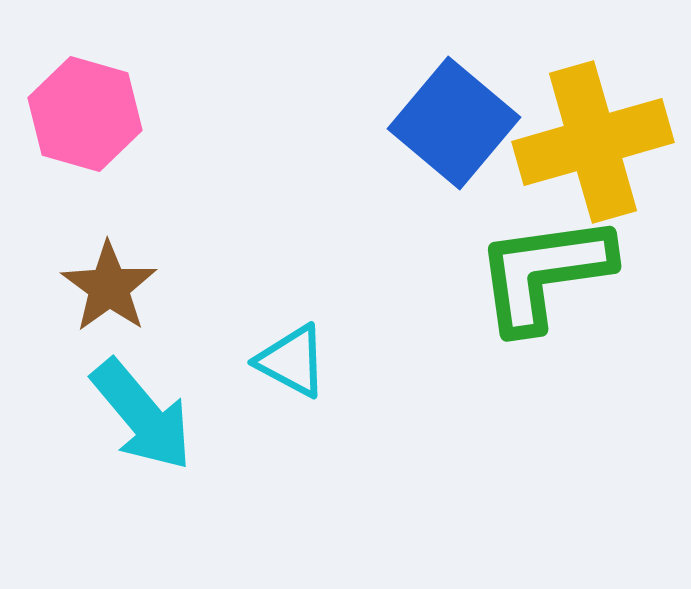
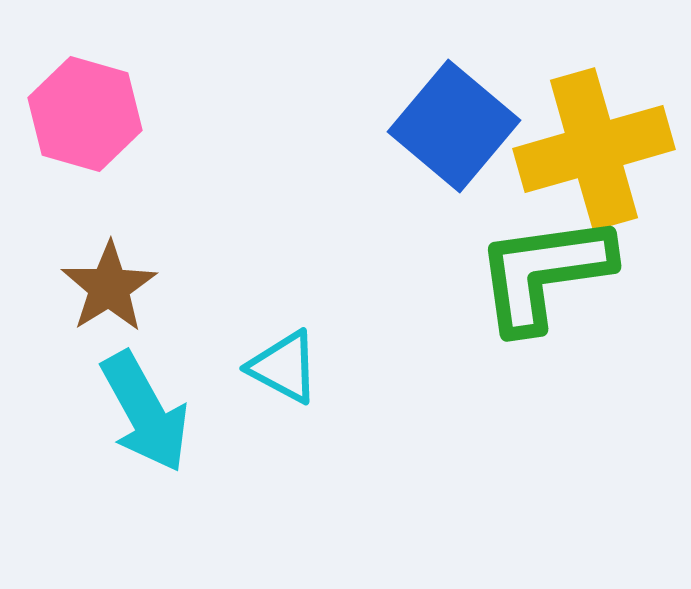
blue square: moved 3 px down
yellow cross: moved 1 px right, 7 px down
brown star: rotated 4 degrees clockwise
cyan triangle: moved 8 px left, 6 px down
cyan arrow: moved 3 px right, 3 px up; rotated 11 degrees clockwise
